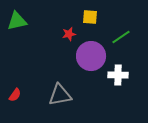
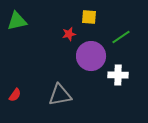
yellow square: moved 1 px left
